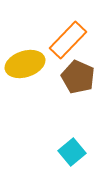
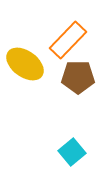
yellow ellipse: rotated 54 degrees clockwise
brown pentagon: rotated 24 degrees counterclockwise
